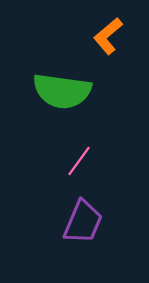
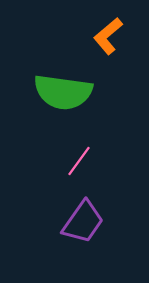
green semicircle: moved 1 px right, 1 px down
purple trapezoid: rotated 12 degrees clockwise
